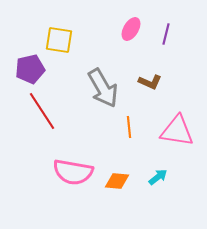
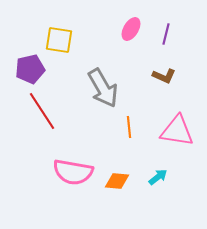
brown L-shape: moved 14 px right, 6 px up
